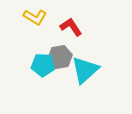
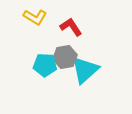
gray hexagon: moved 5 px right
cyan pentagon: moved 2 px right
